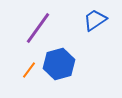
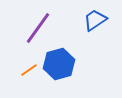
orange line: rotated 18 degrees clockwise
